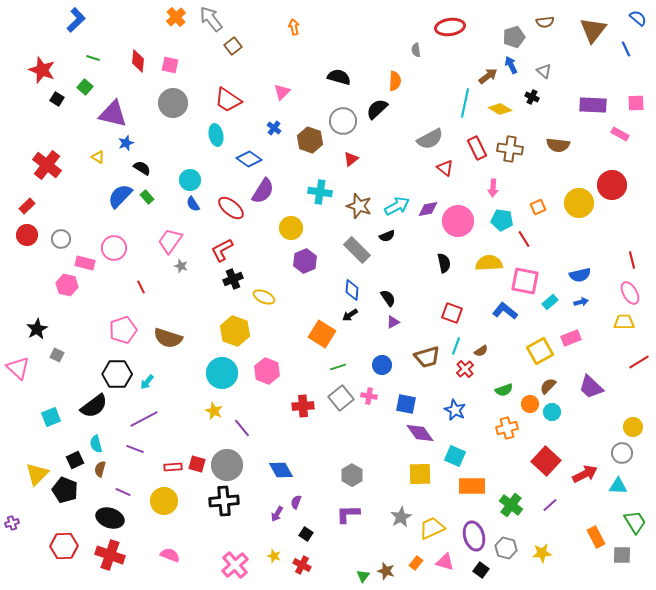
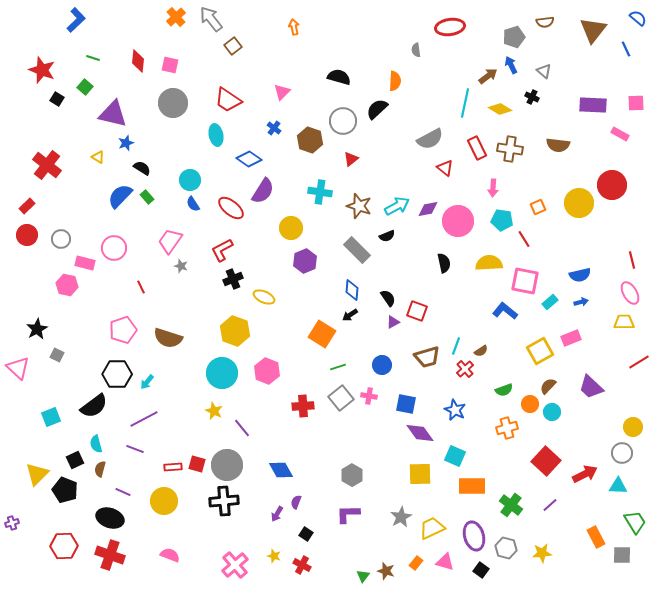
red square at (452, 313): moved 35 px left, 2 px up
